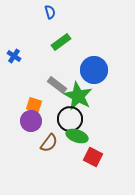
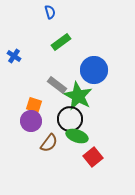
red square: rotated 24 degrees clockwise
